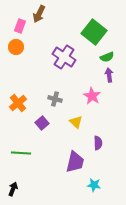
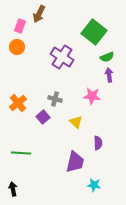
orange circle: moved 1 px right
purple cross: moved 2 px left
pink star: rotated 24 degrees counterclockwise
purple square: moved 1 px right, 6 px up
black arrow: rotated 32 degrees counterclockwise
